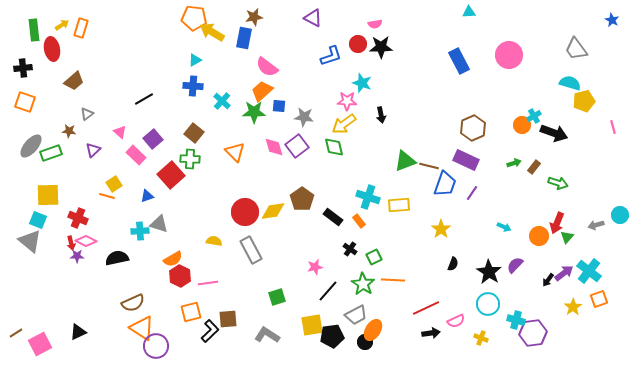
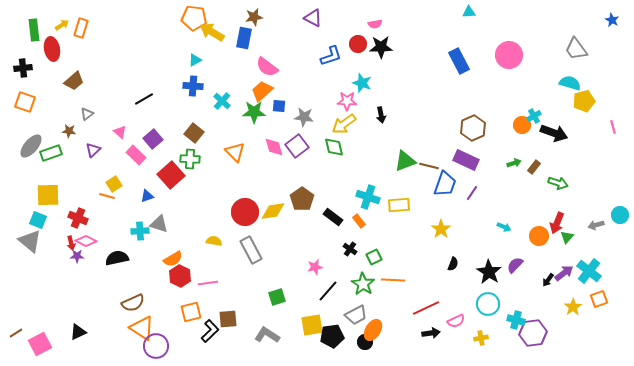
yellow cross at (481, 338): rotated 32 degrees counterclockwise
